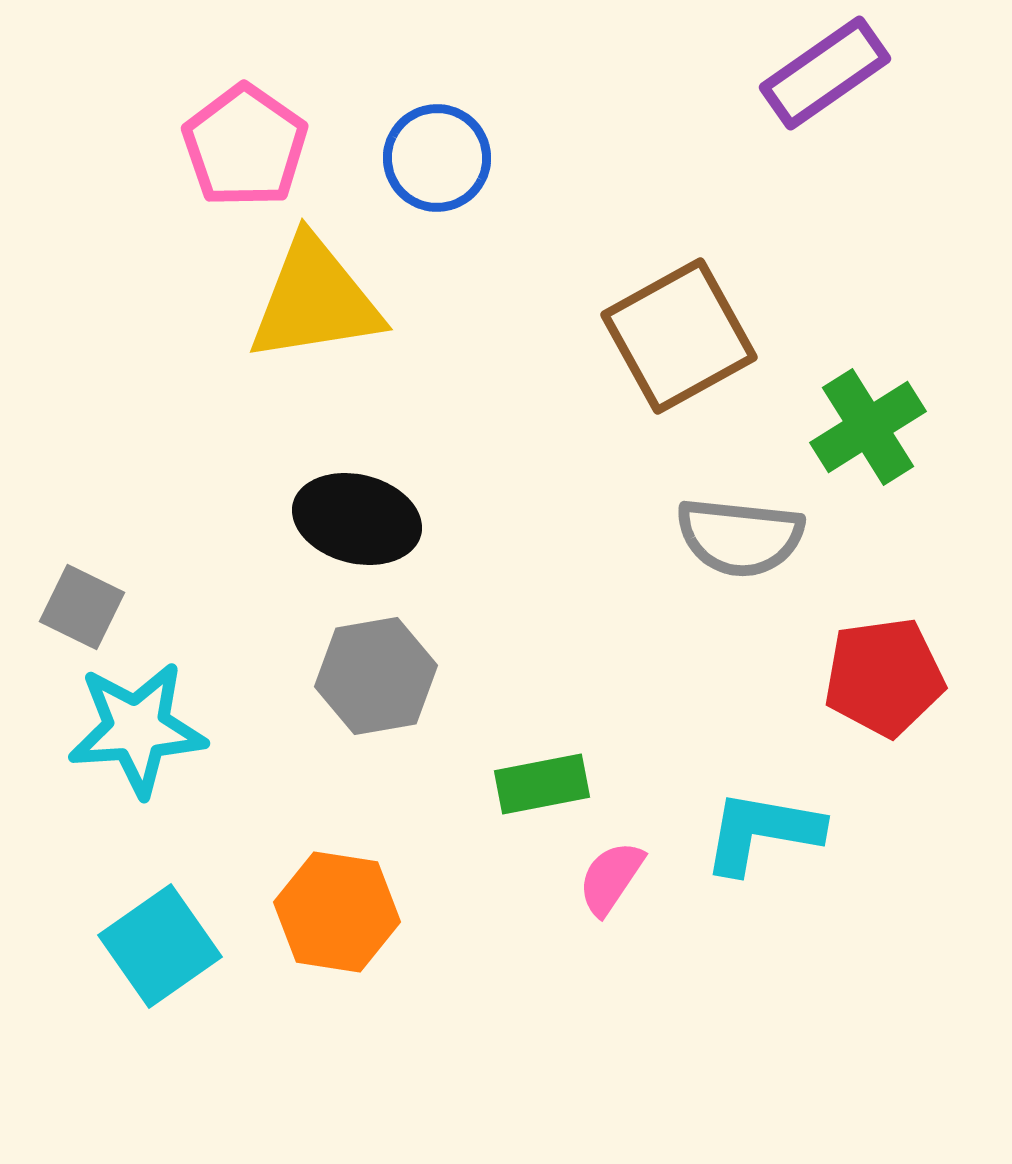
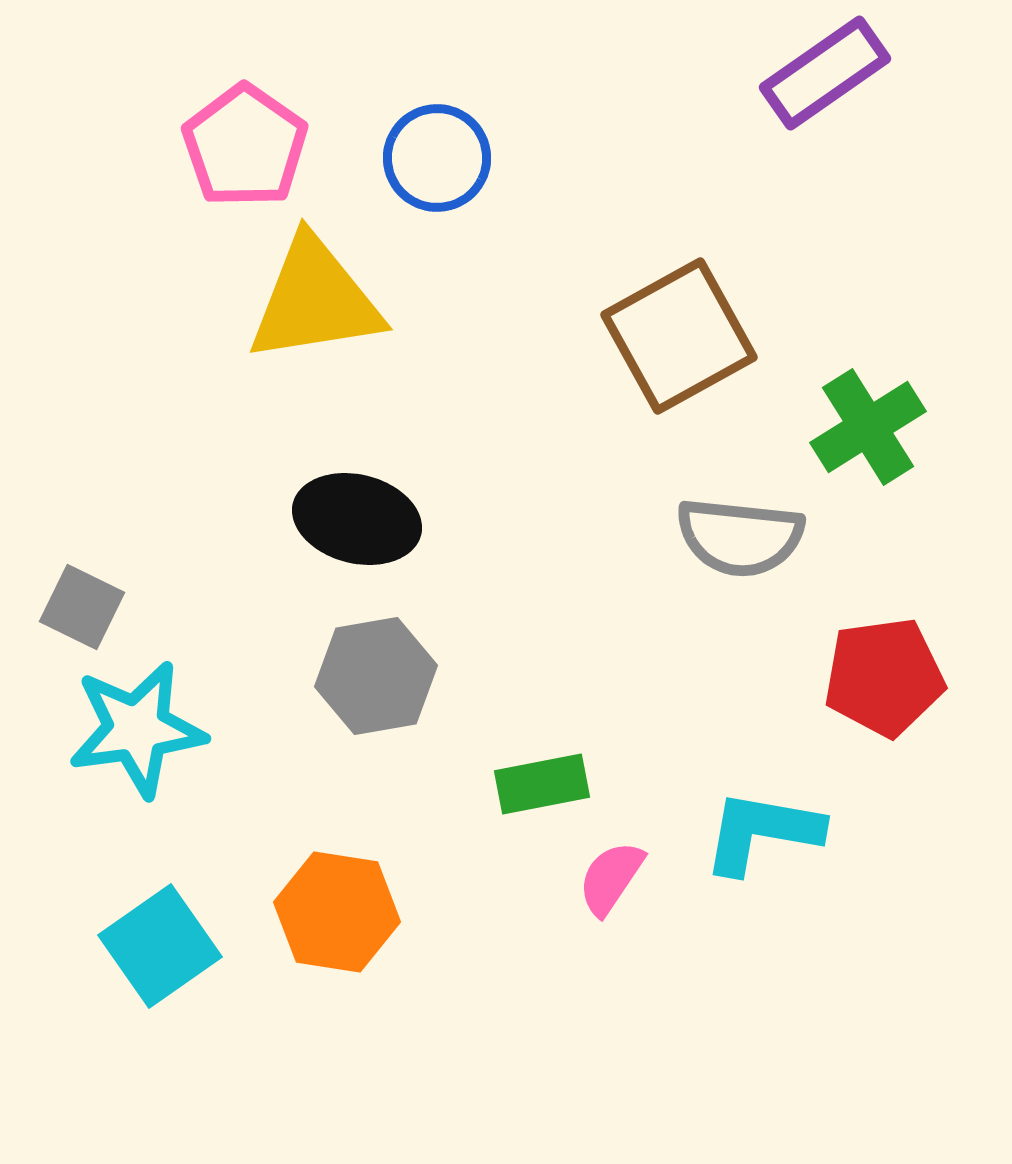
cyan star: rotated 4 degrees counterclockwise
